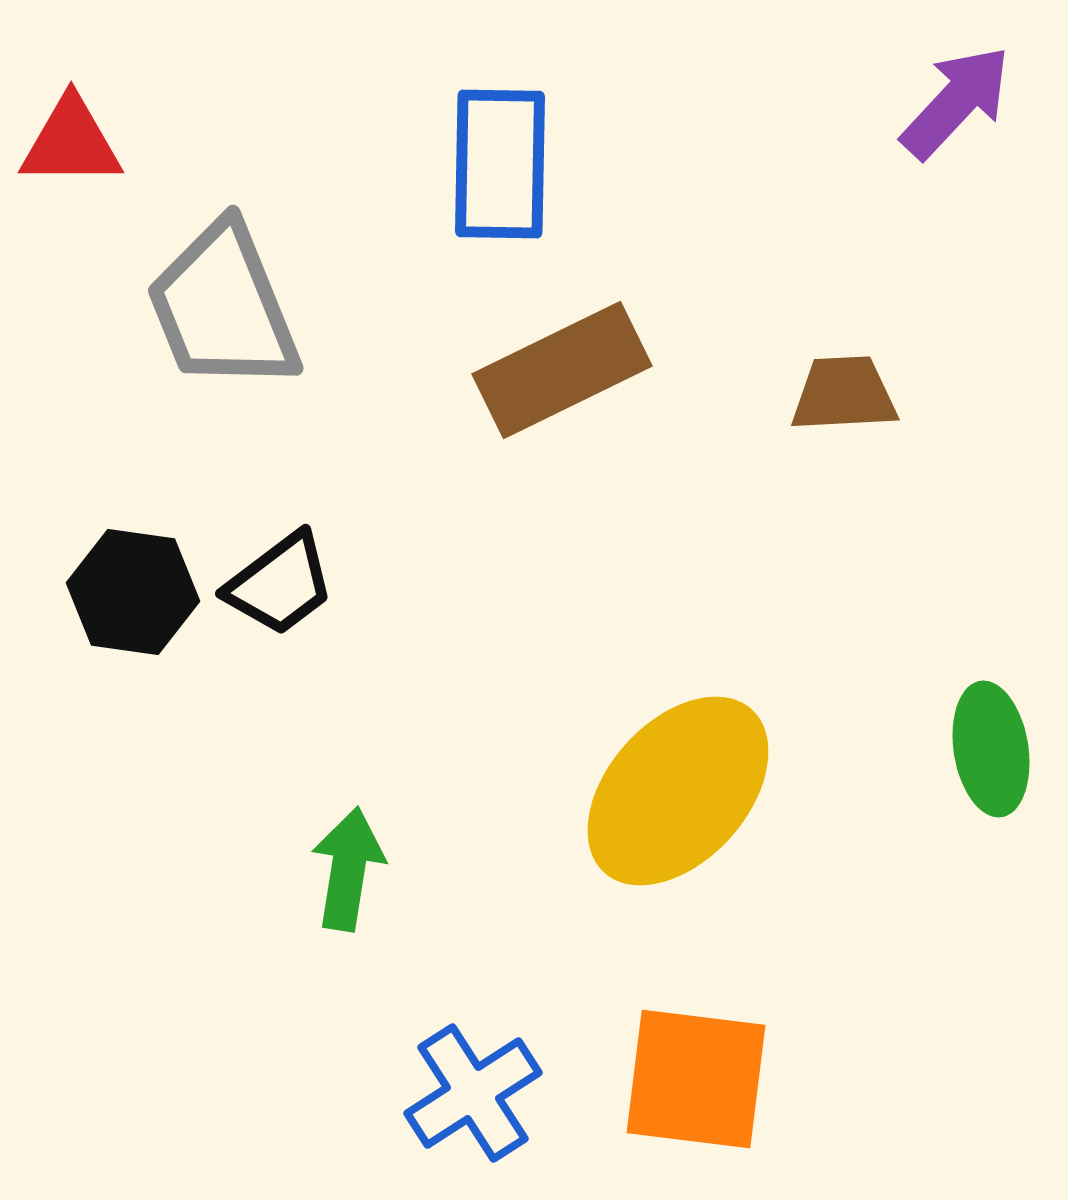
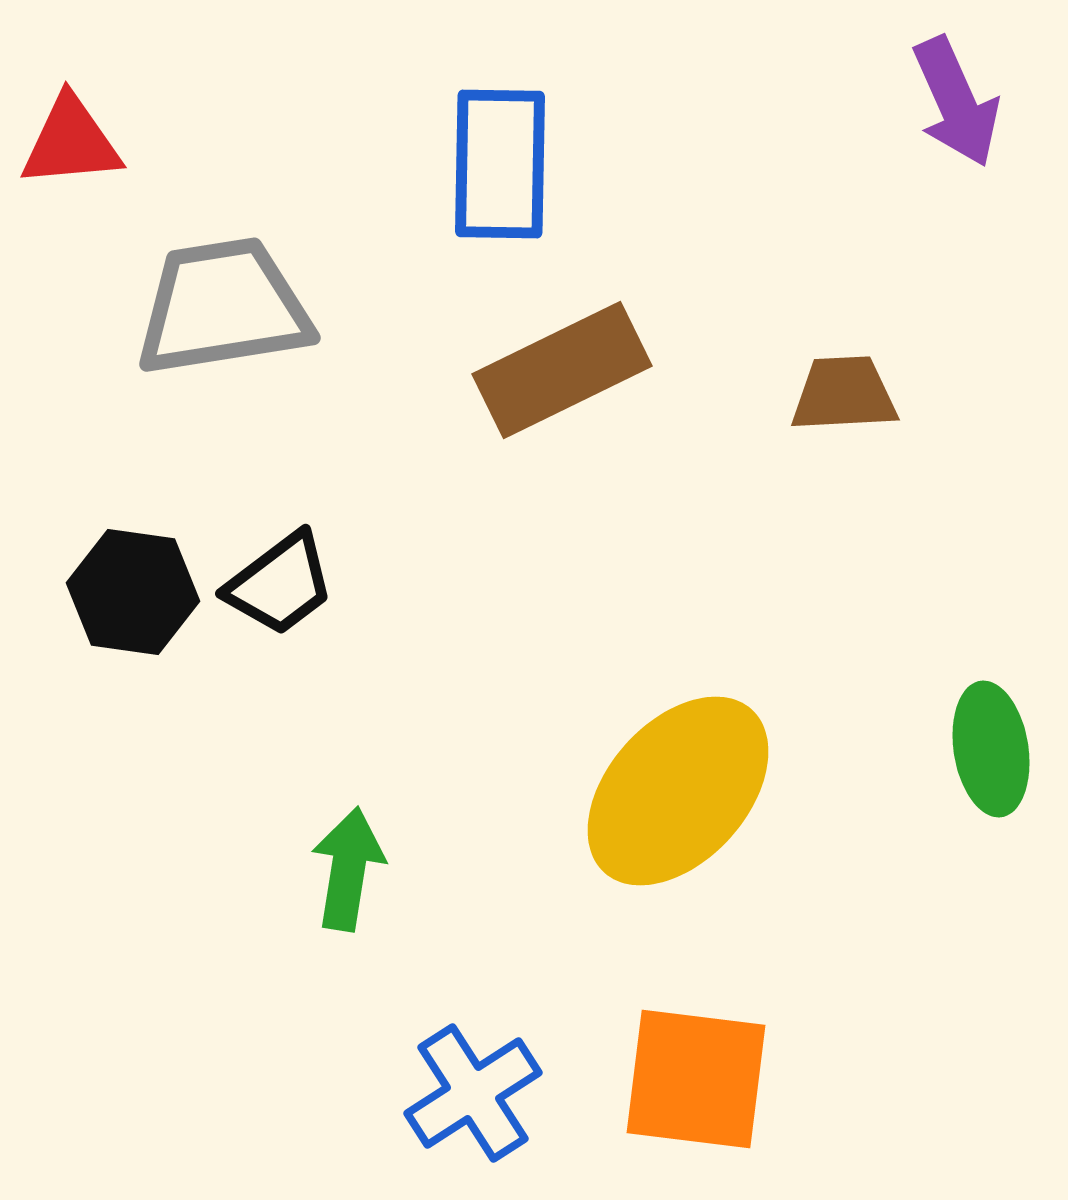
purple arrow: rotated 113 degrees clockwise
red triangle: rotated 5 degrees counterclockwise
gray trapezoid: rotated 103 degrees clockwise
